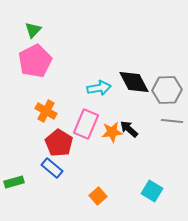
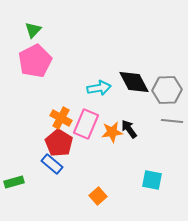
orange cross: moved 15 px right, 7 px down
black arrow: rotated 12 degrees clockwise
blue rectangle: moved 4 px up
cyan square: moved 11 px up; rotated 20 degrees counterclockwise
